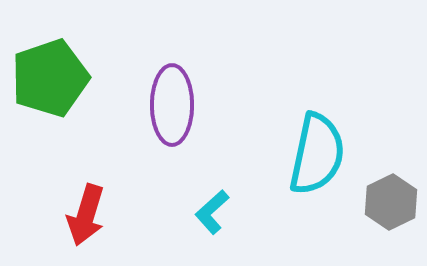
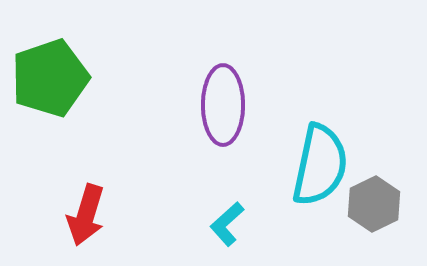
purple ellipse: moved 51 px right
cyan semicircle: moved 3 px right, 11 px down
gray hexagon: moved 17 px left, 2 px down
cyan L-shape: moved 15 px right, 12 px down
